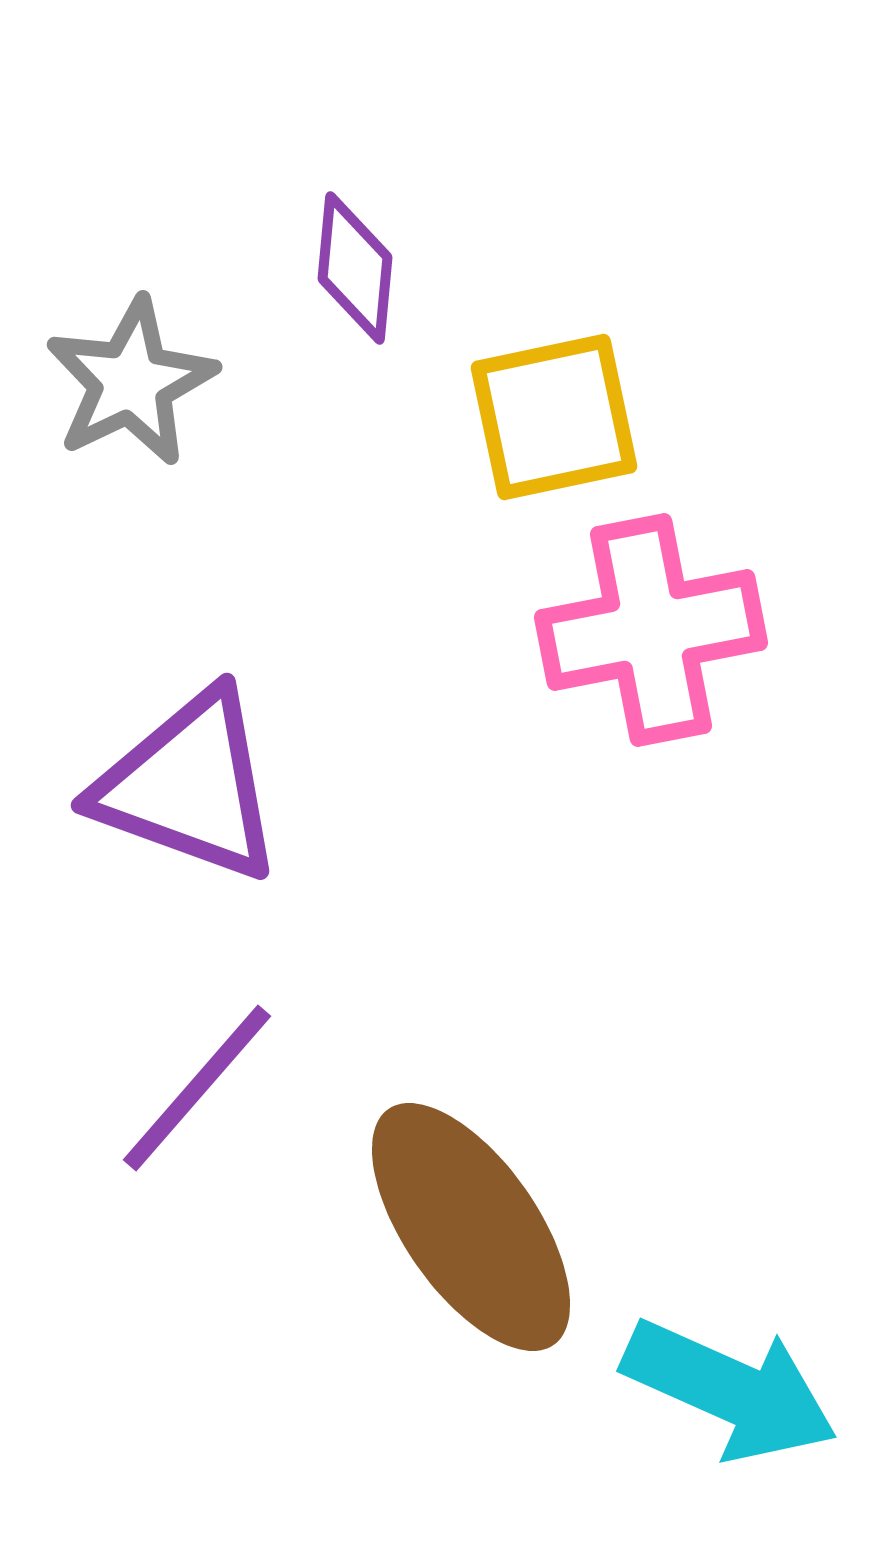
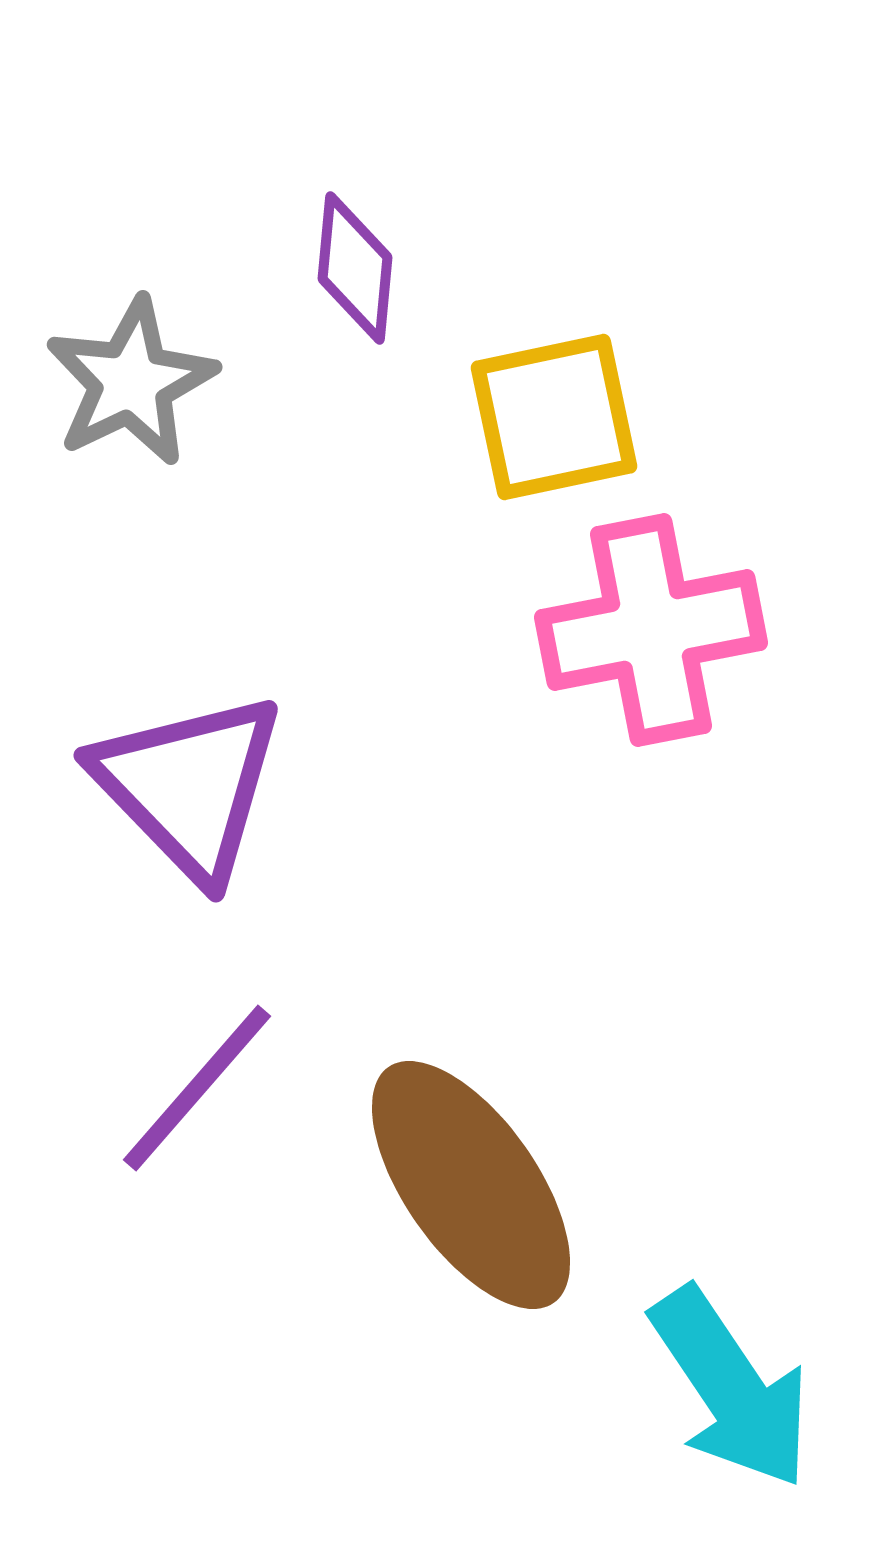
purple triangle: rotated 26 degrees clockwise
brown ellipse: moved 42 px up
cyan arrow: moved 1 px right, 2 px up; rotated 32 degrees clockwise
